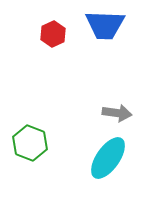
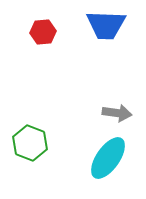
blue trapezoid: moved 1 px right
red hexagon: moved 10 px left, 2 px up; rotated 20 degrees clockwise
